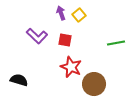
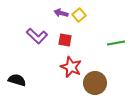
purple arrow: rotated 56 degrees counterclockwise
black semicircle: moved 2 px left
brown circle: moved 1 px right, 1 px up
